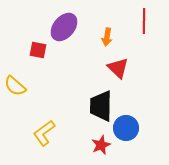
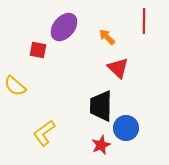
orange arrow: rotated 126 degrees clockwise
